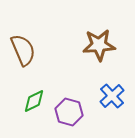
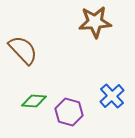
brown star: moved 4 px left, 23 px up
brown semicircle: rotated 20 degrees counterclockwise
green diamond: rotated 30 degrees clockwise
